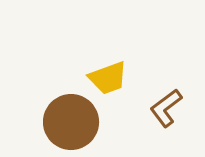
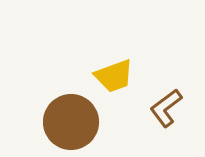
yellow trapezoid: moved 6 px right, 2 px up
